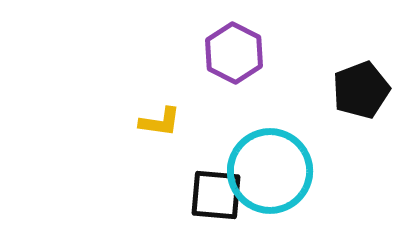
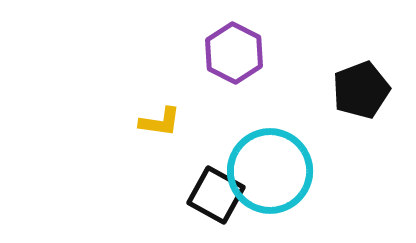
black square: rotated 24 degrees clockwise
